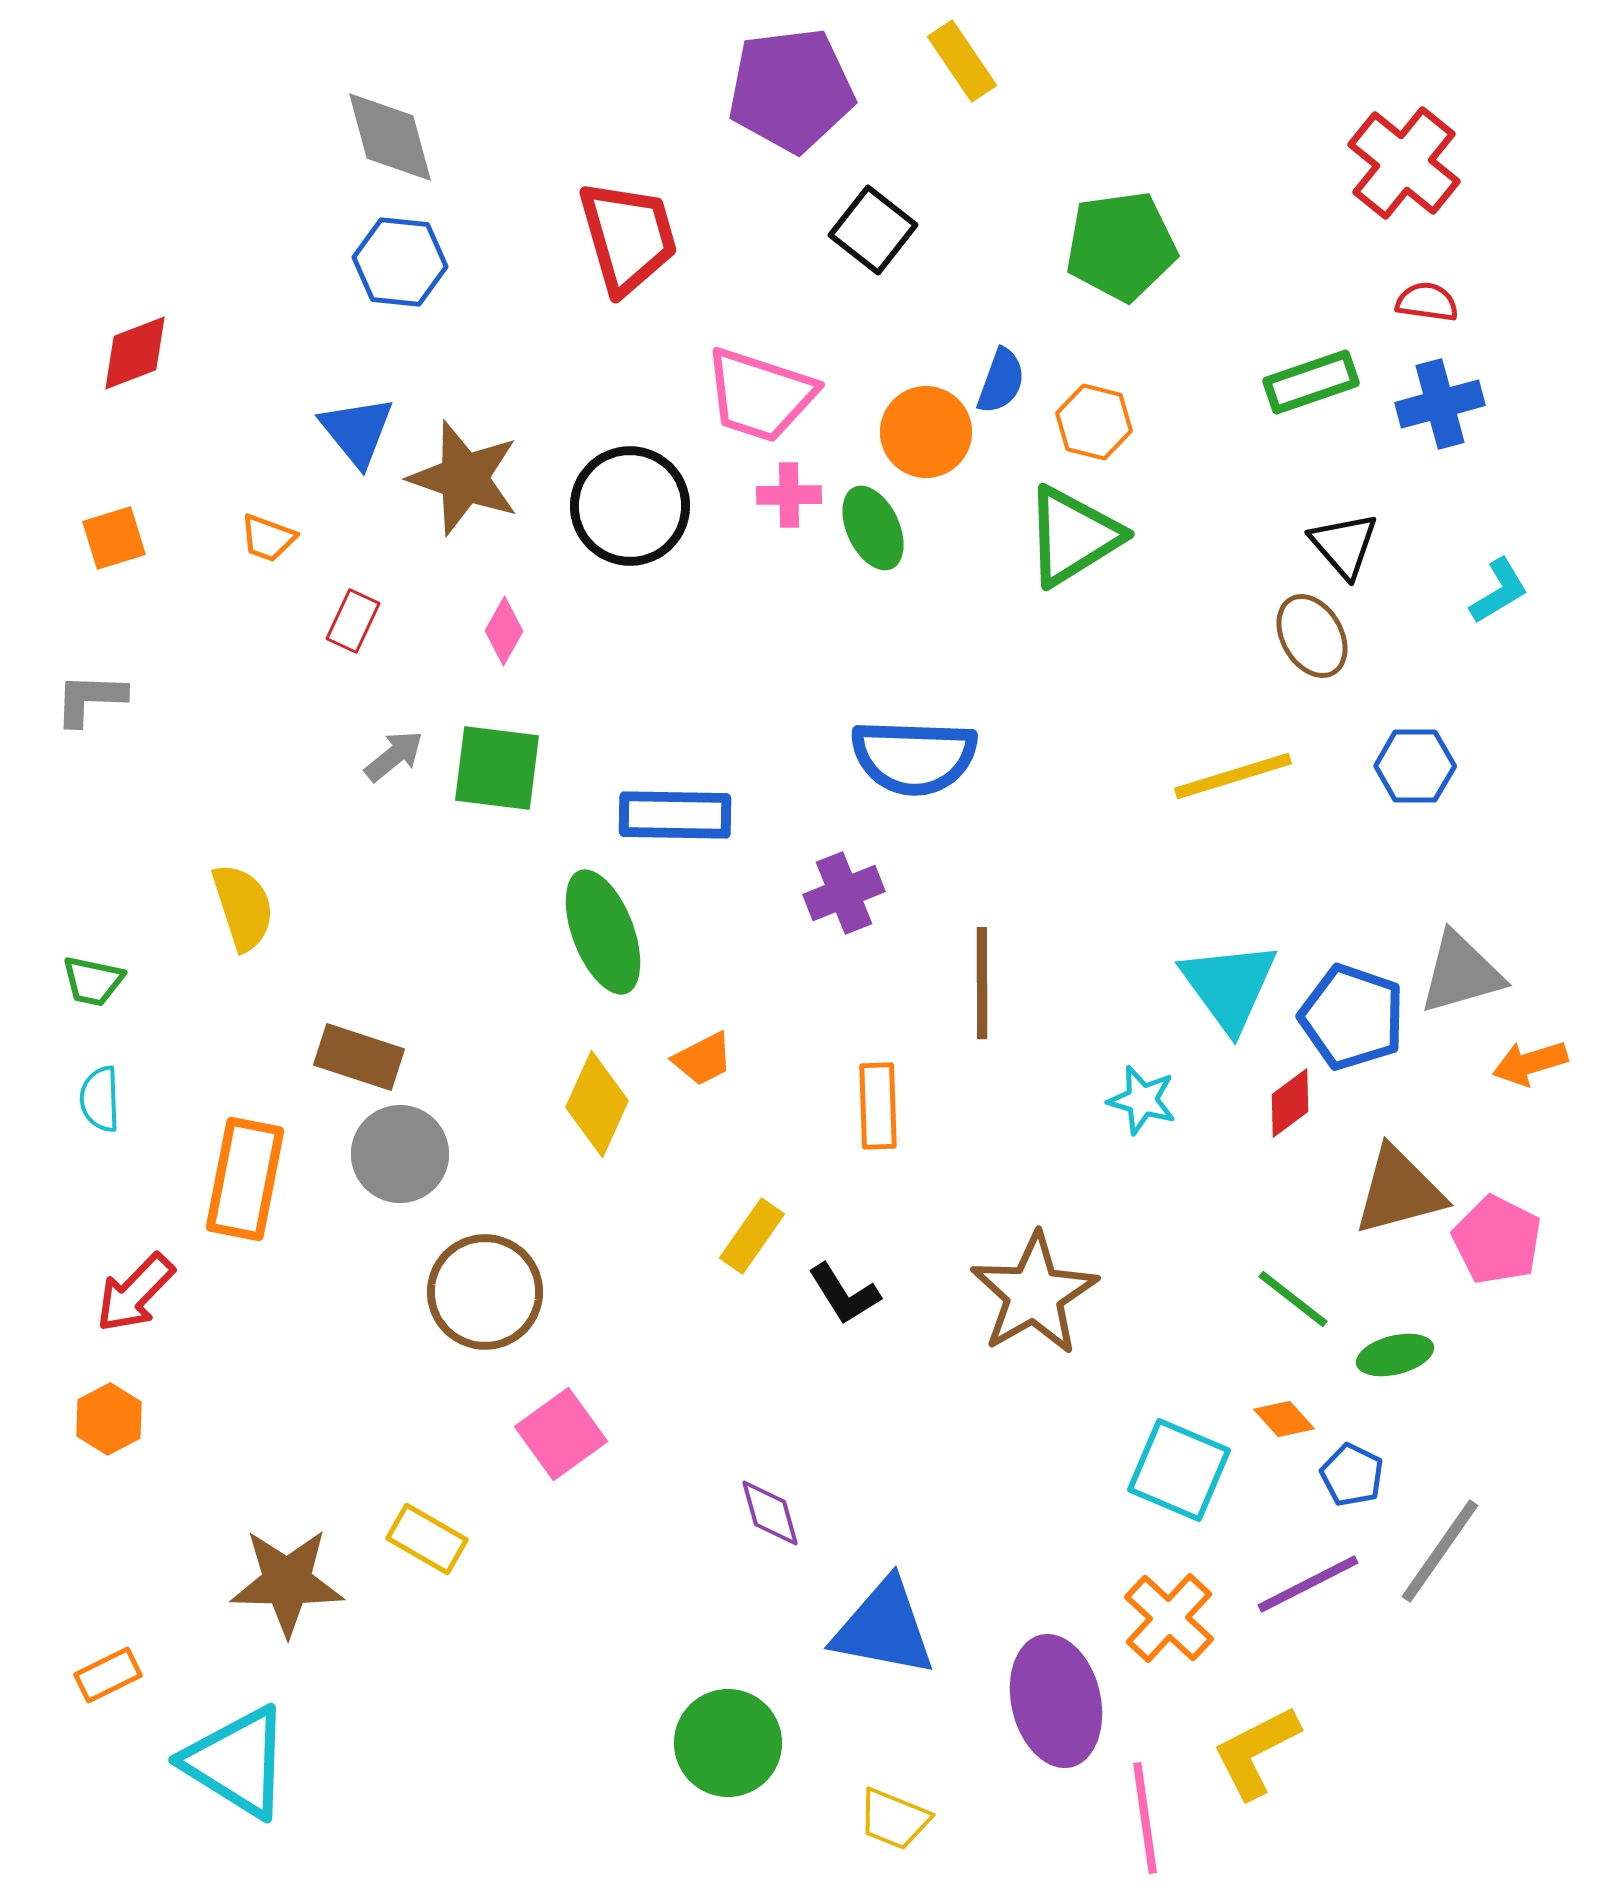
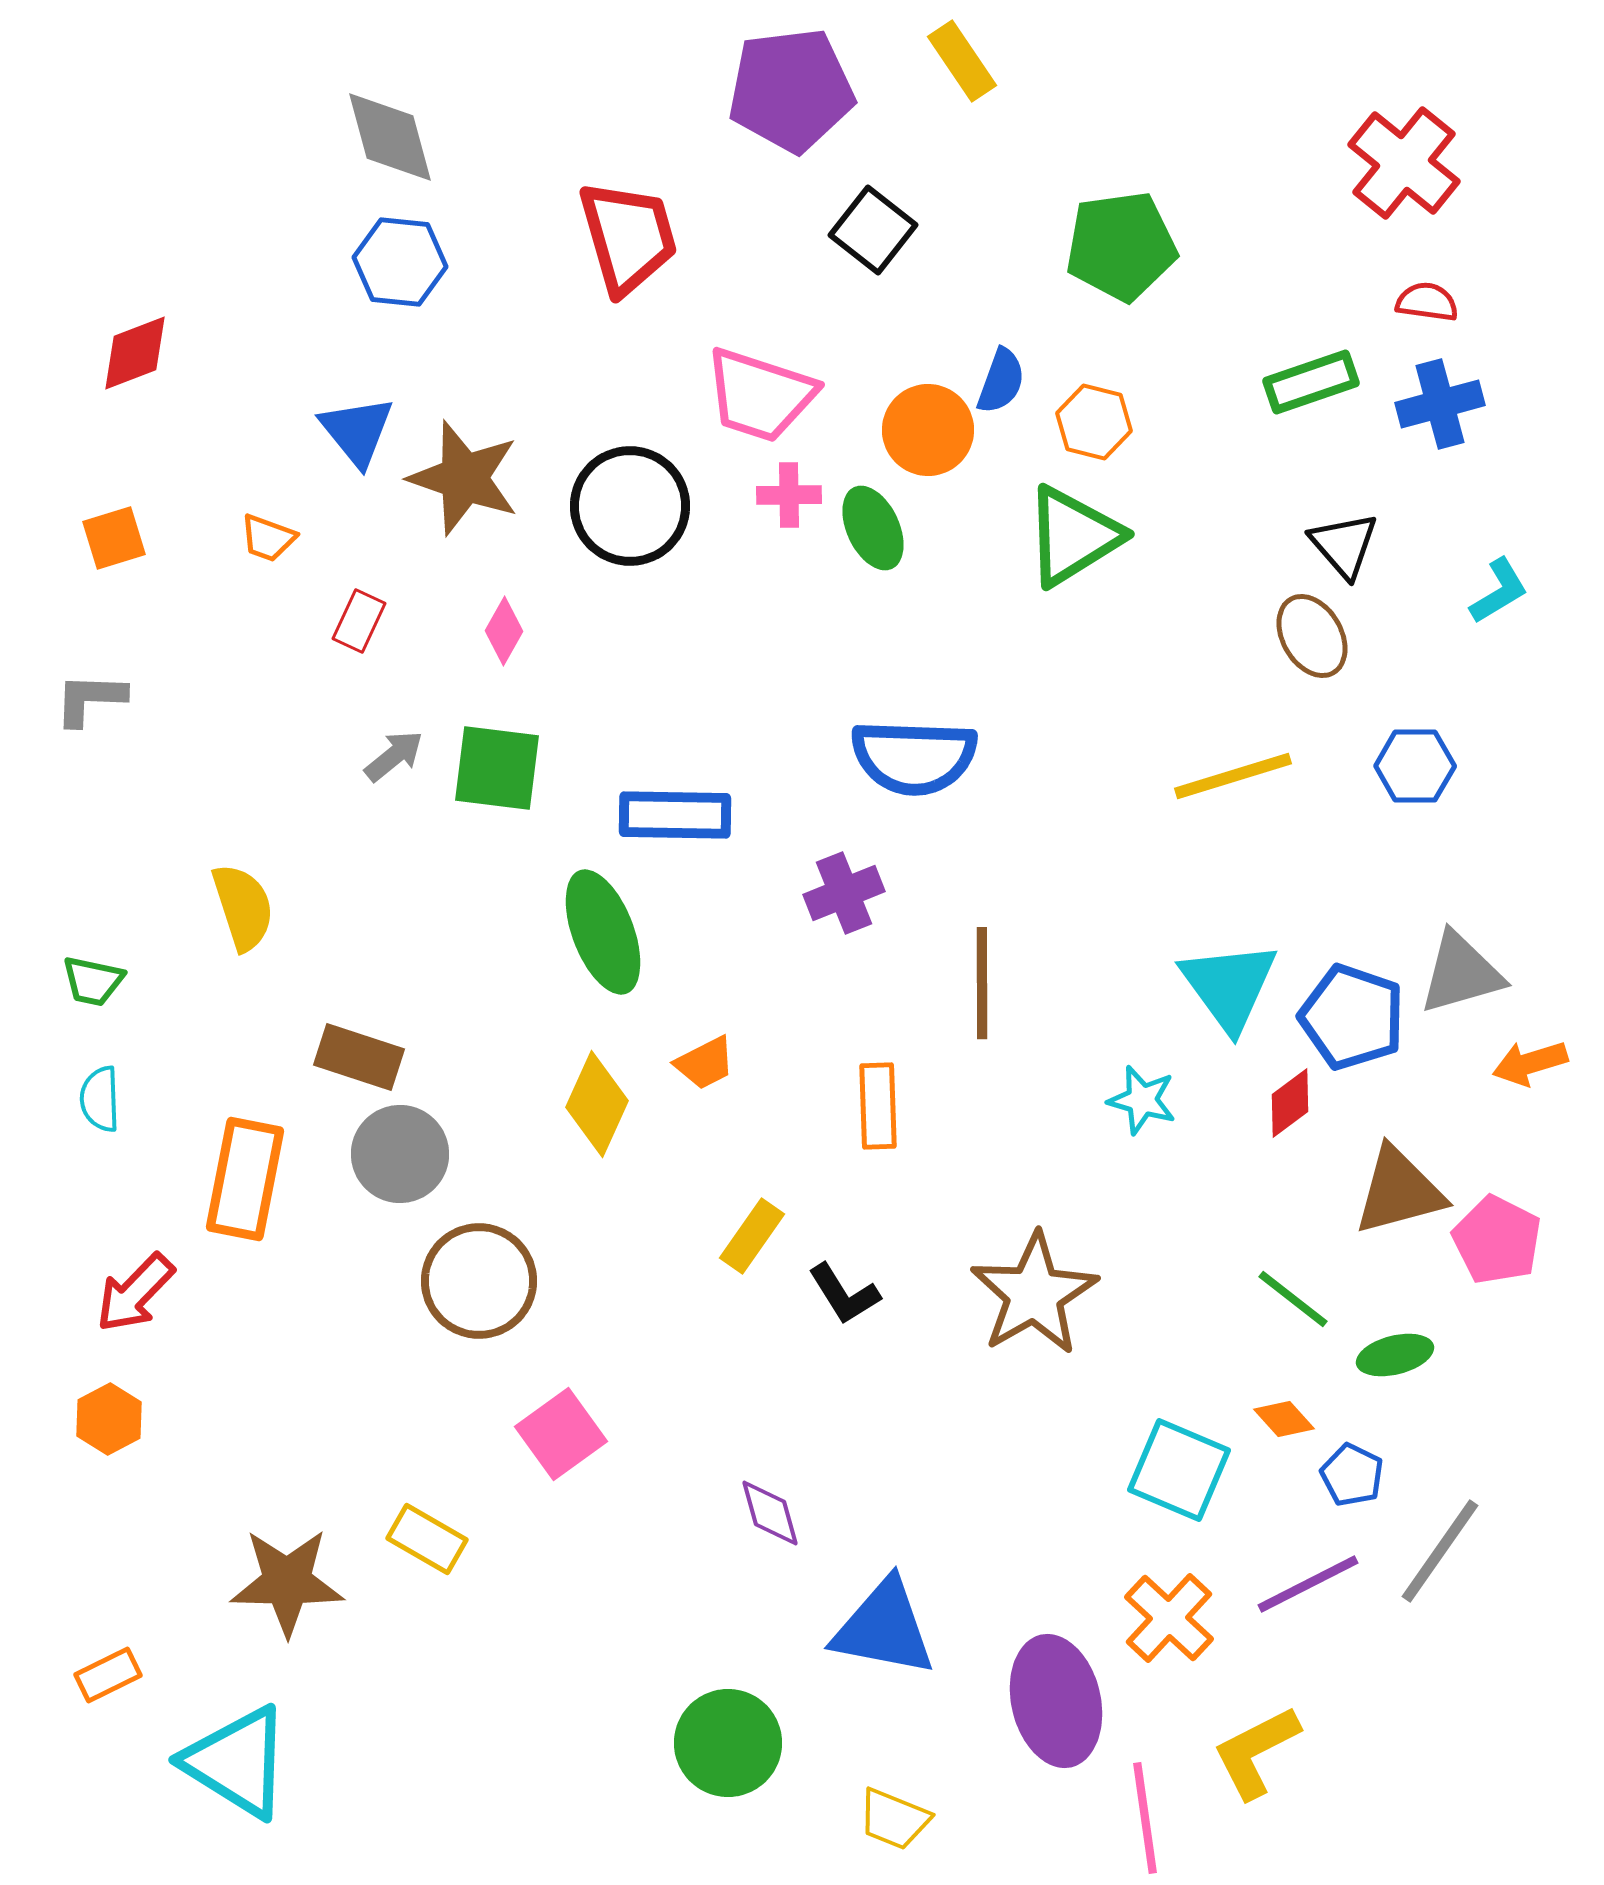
orange circle at (926, 432): moved 2 px right, 2 px up
red rectangle at (353, 621): moved 6 px right
orange trapezoid at (703, 1059): moved 2 px right, 4 px down
brown circle at (485, 1292): moved 6 px left, 11 px up
